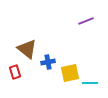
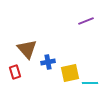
brown triangle: rotated 10 degrees clockwise
